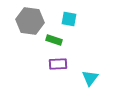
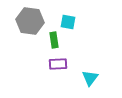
cyan square: moved 1 px left, 3 px down
green rectangle: rotated 63 degrees clockwise
